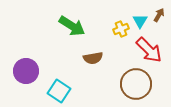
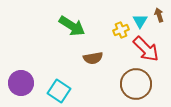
brown arrow: rotated 48 degrees counterclockwise
yellow cross: moved 1 px down
red arrow: moved 3 px left, 1 px up
purple circle: moved 5 px left, 12 px down
